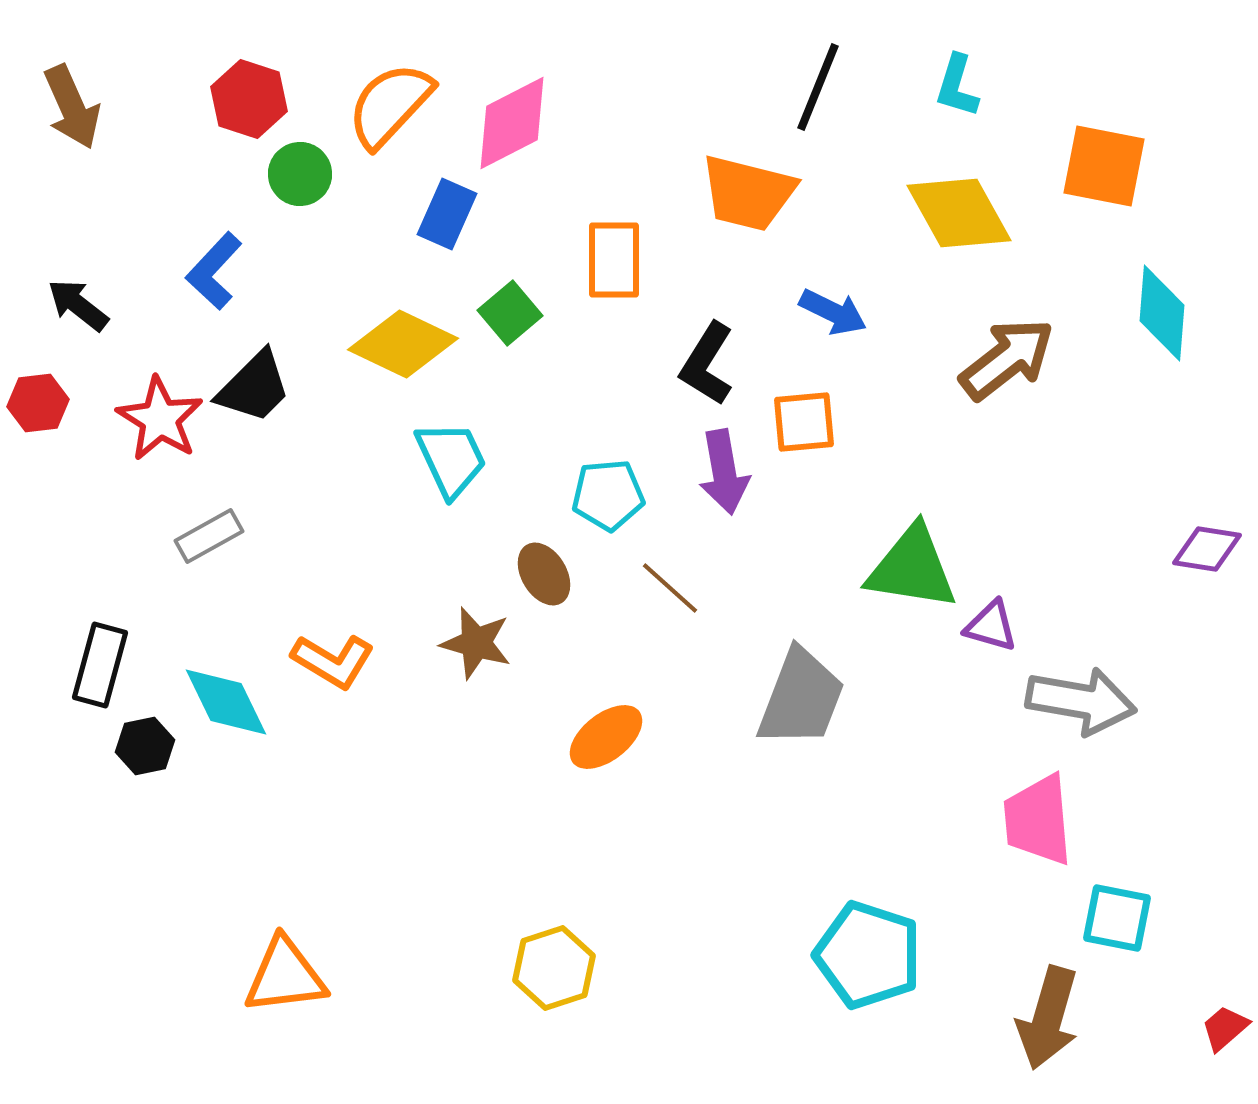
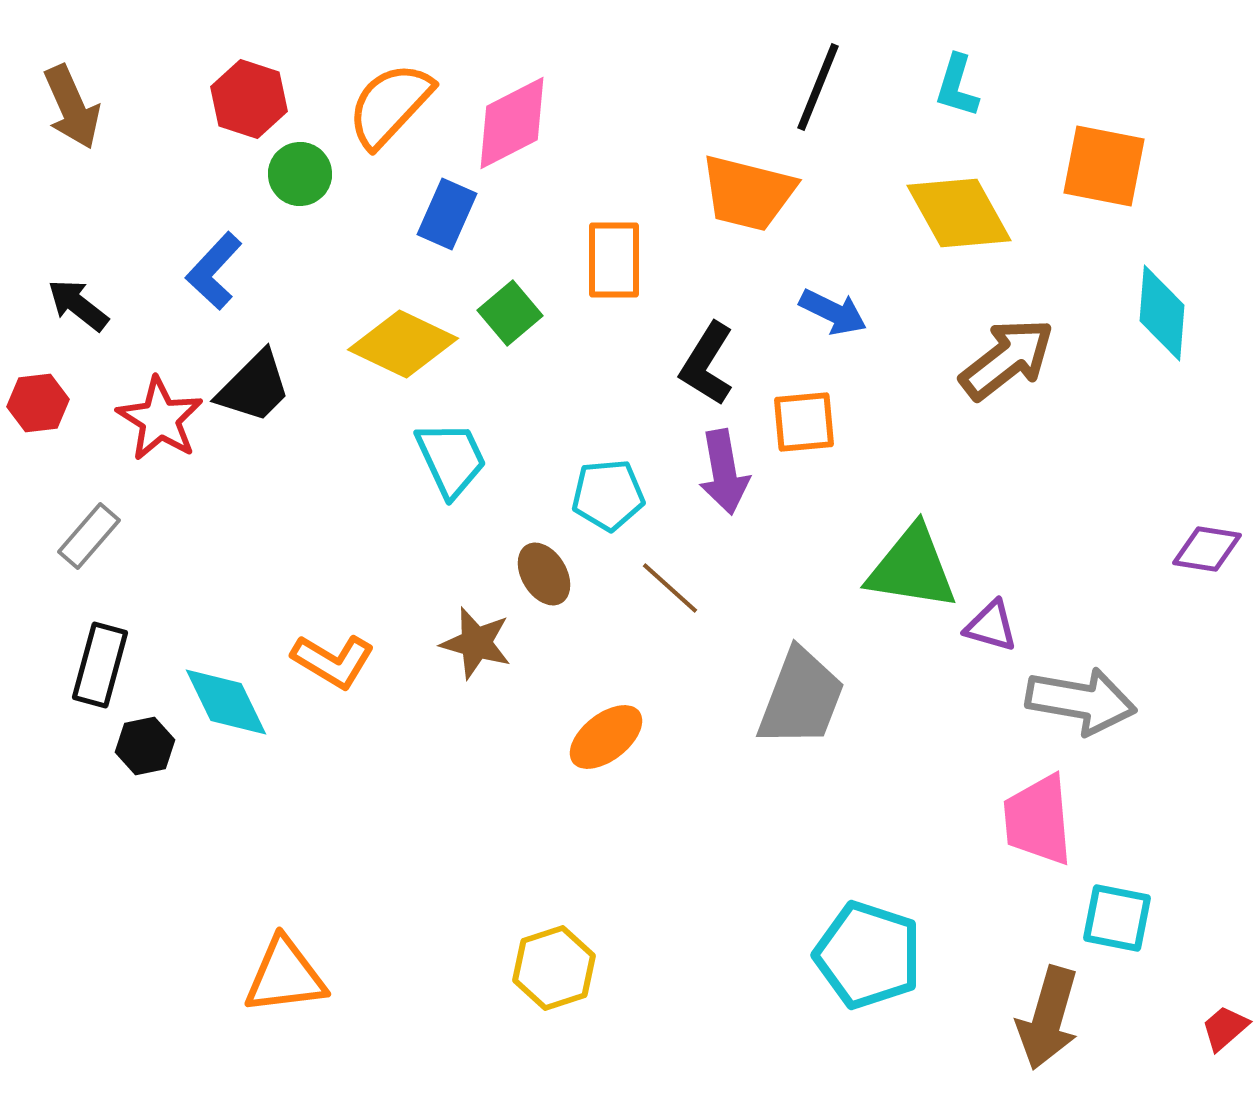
gray rectangle at (209, 536): moved 120 px left; rotated 20 degrees counterclockwise
